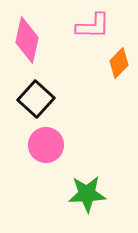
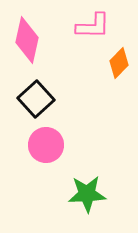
black square: rotated 6 degrees clockwise
